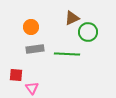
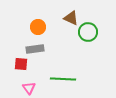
brown triangle: moved 1 px left; rotated 49 degrees clockwise
orange circle: moved 7 px right
green line: moved 4 px left, 25 px down
red square: moved 5 px right, 11 px up
pink triangle: moved 3 px left
